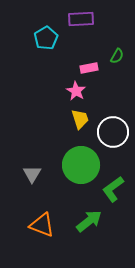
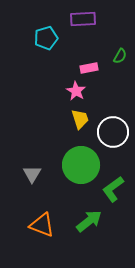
purple rectangle: moved 2 px right
cyan pentagon: rotated 15 degrees clockwise
green semicircle: moved 3 px right
